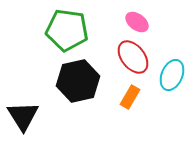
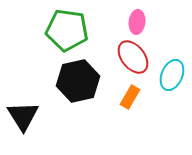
pink ellipse: rotated 60 degrees clockwise
